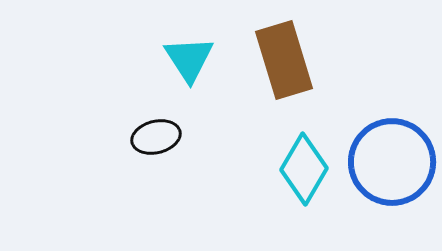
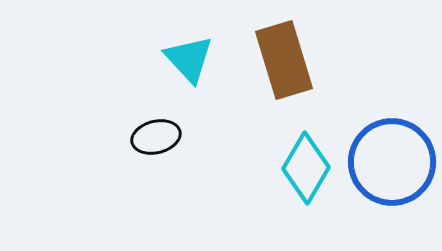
cyan triangle: rotated 10 degrees counterclockwise
cyan diamond: moved 2 px right, 1 px up
